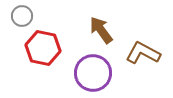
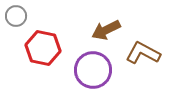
gray circle: moved 6 px left
brown arrow: moved 5 px right; rotated 80 degrees counterclockwise
purple circle: moved 3 px up
